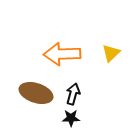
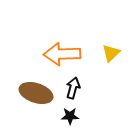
black arrow: moved 6 px up
black star: moved 1 px left, 2 px up
